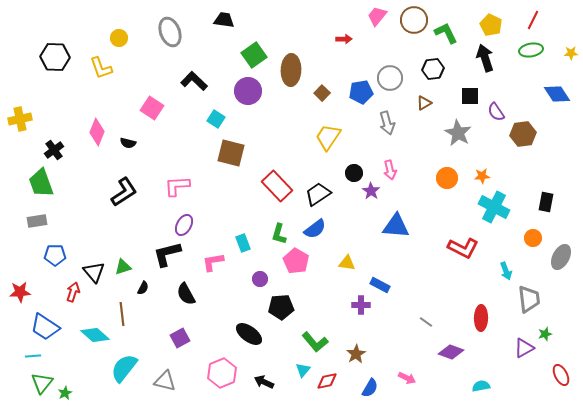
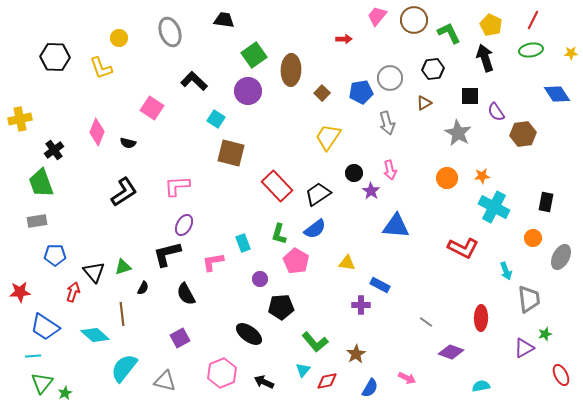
green L-shape at (446, 33): moved 3 px right
